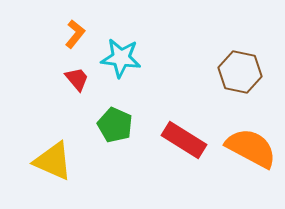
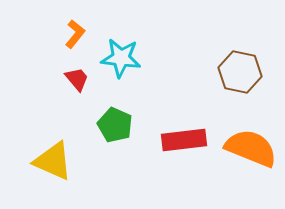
red rectangle: rotated 39 degrees counterclockwise
orange semicircle: rotated 6 degrees counterclockwise
